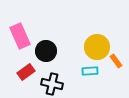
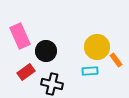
orange rectangle: moved 1 px up
